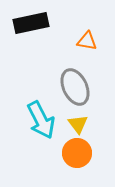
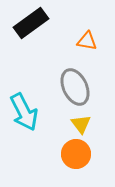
black rectangle: rotated 24 degrees counterclockwise
cyan arrow: moved 17 px left, 8 px up
yellow triangle: moved 3 px right
orange circle: moved 1 px left, 1 px down
